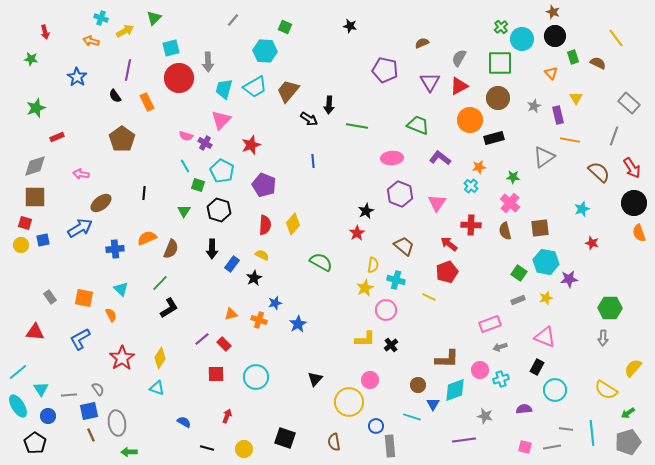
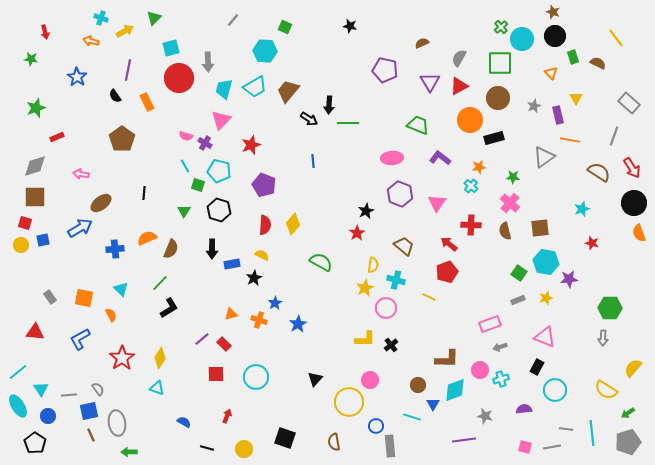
green line at (357, 126): moved 9 px left, 3 px up; rotated 10 degrees counterclockwise
cyan pentagon at (222, 171): moved 3 px left; rotated 15 degrees counterclockwise
brown semicircle at (599, 172): rotated 10 degrees counterclockwise
blue rectangle at (232, 264): rotated 42 degrees clockwise
blue star at (275, 303): rotated 16 degrees counterclockwise
pink circle at (386, 310): moved 2 px up
